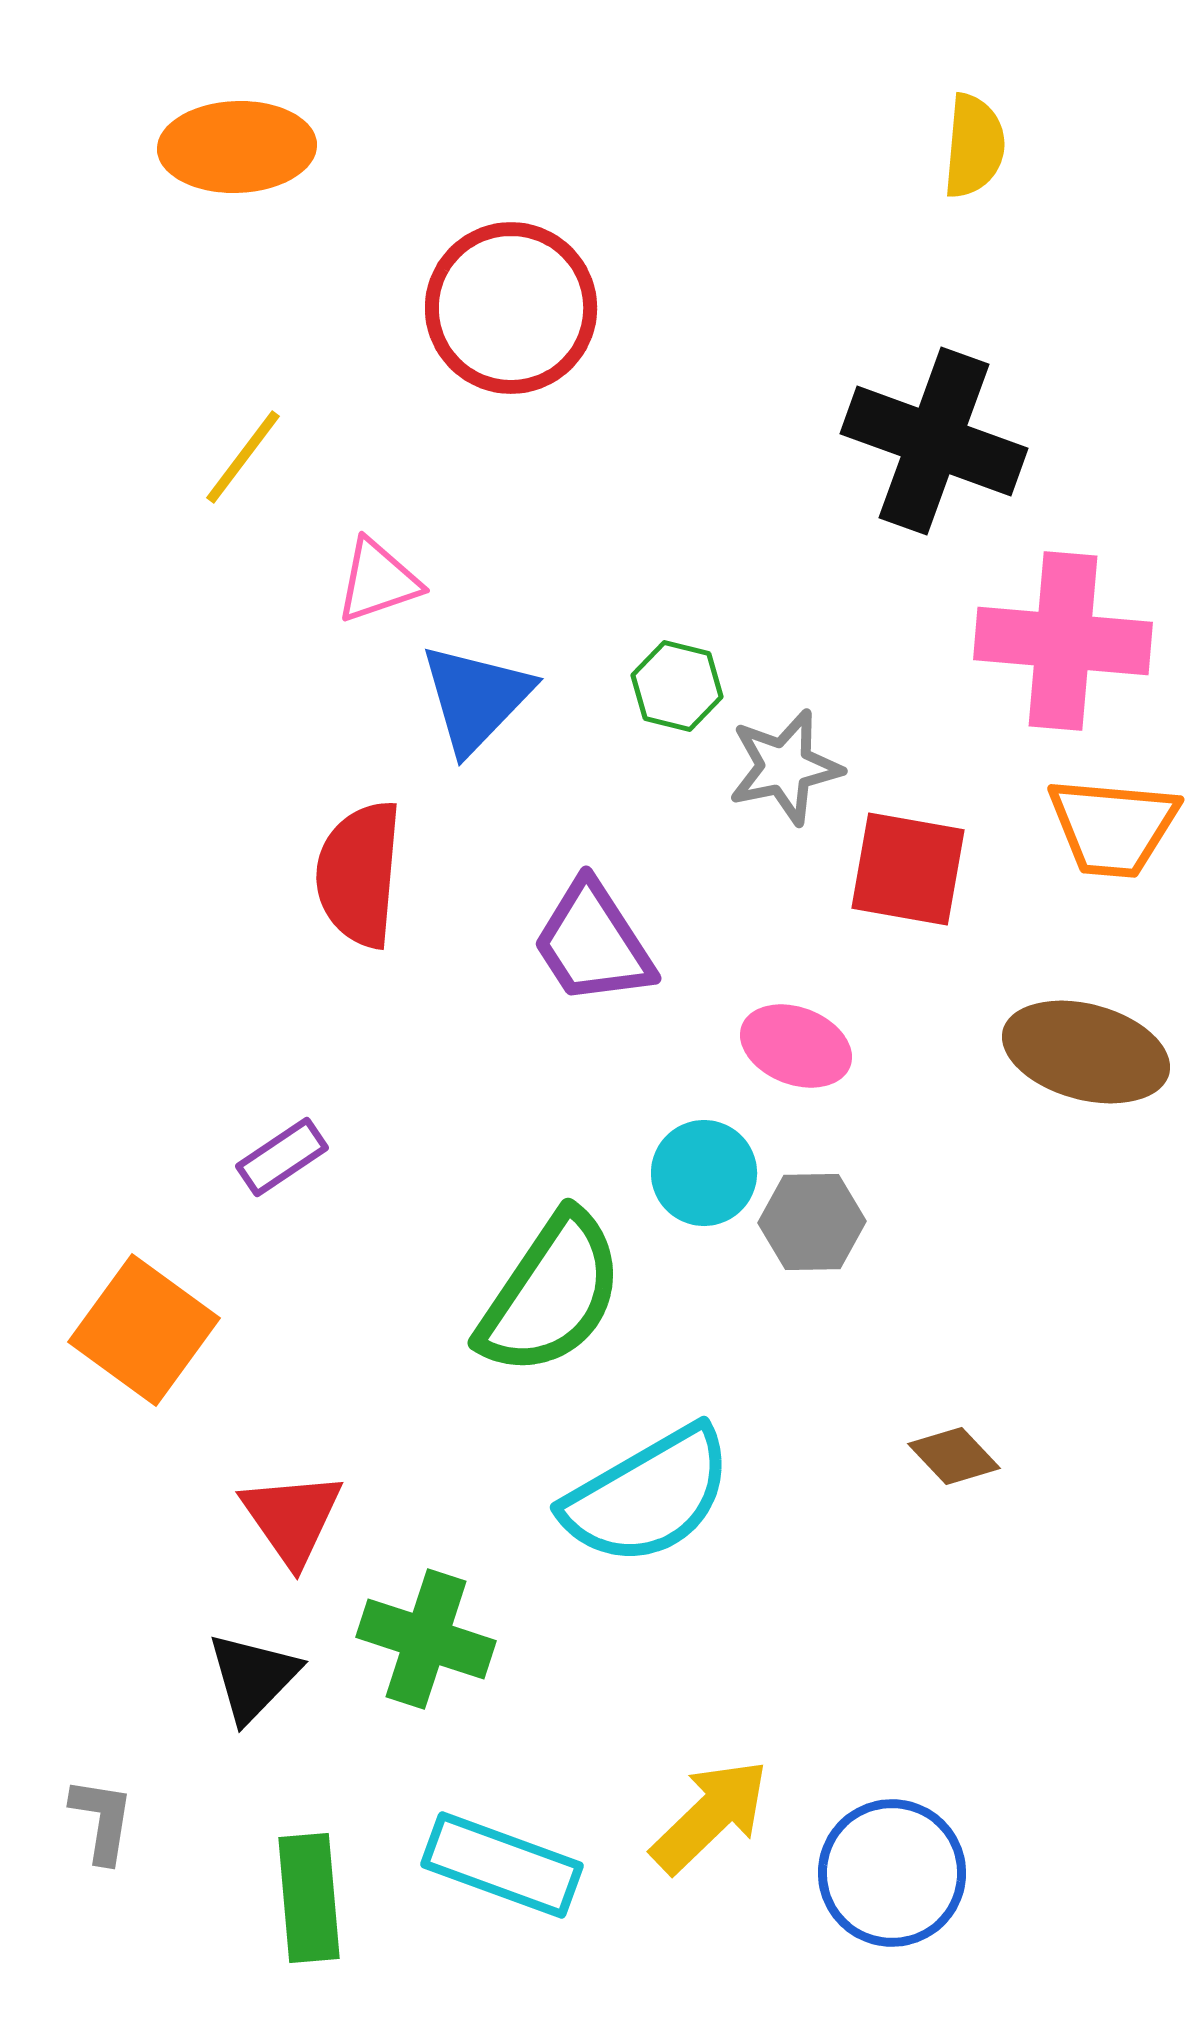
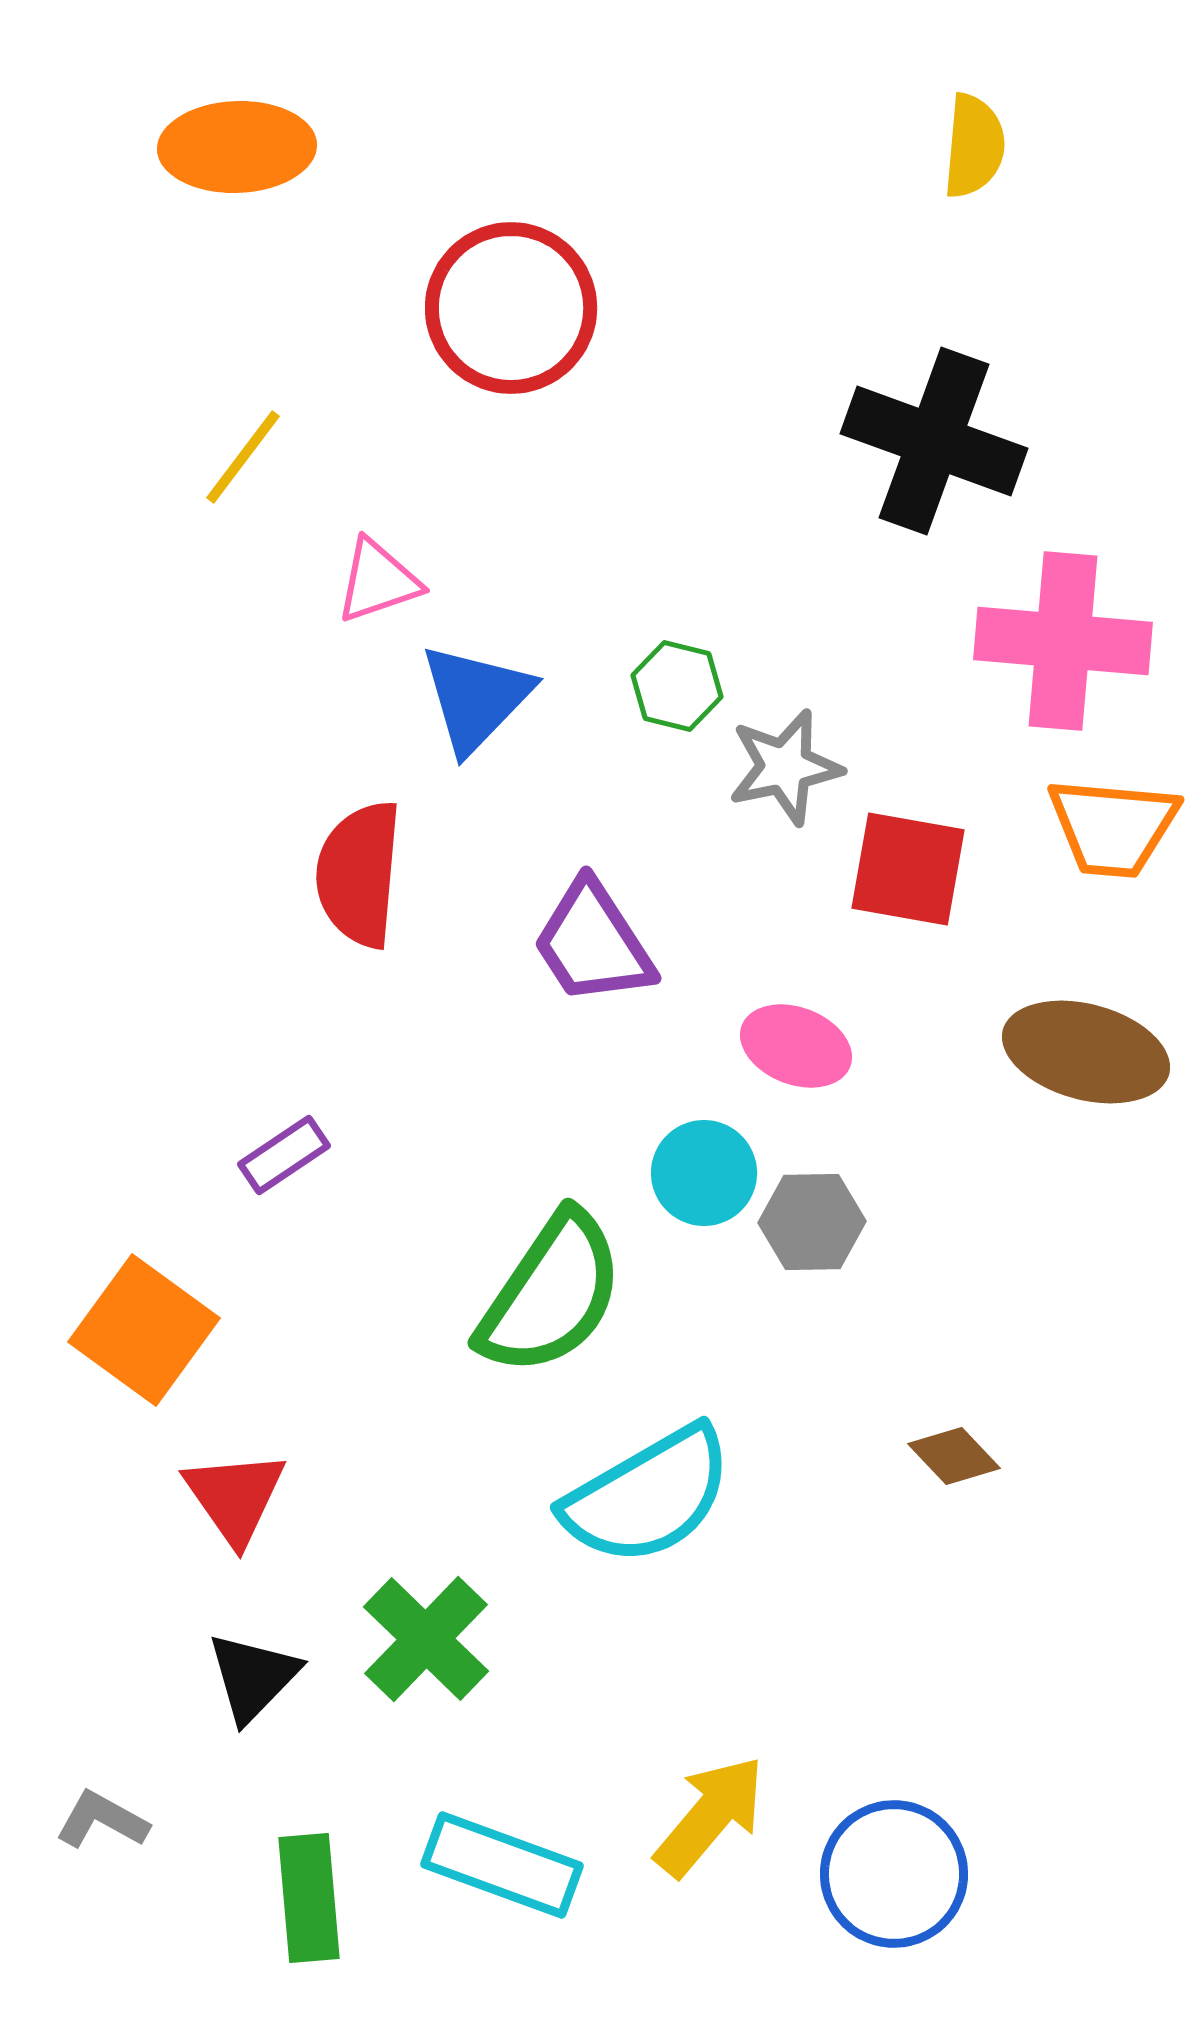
purple rectangle: moved 2 px right, 2 px up
red triangle: moved 57 px left, 21 px up
green cross: rotated 26 degrees clockwise
yellow arrow: rotated 6 degrees counterclockwise
gray L-shape: rotated 70 degrees counterclockwise
blue circle: moved 2 px right, 1 px down
